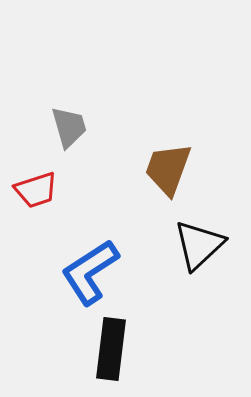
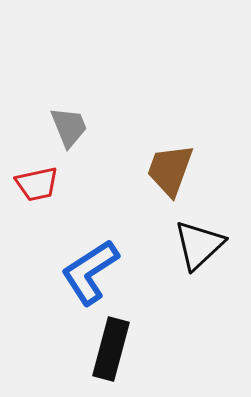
gray trapezoid: rotated 6 degrees counterclockwise
brown trapezoid: moved 2 px right, 1 px down
red trapezoid: moved 1 px right, 6 px up; rotated 6 degrees clockwise
black rectangle: rotated 8 degrees clockwise
